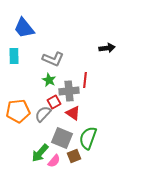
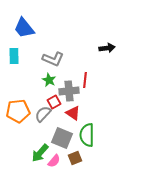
green semicircle: moved 1 px left, 3 px up; rotated 20 degrees counterclockwise
brown square: moved 1 px right, 2 px down
